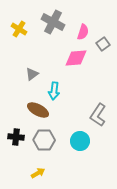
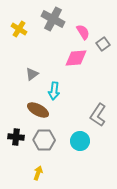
gray cross: moved 3 px up
pink semicircle: rotated 49 degrees counterclockwise
yellow arrow: rotated 40 degrees counterclockwise
